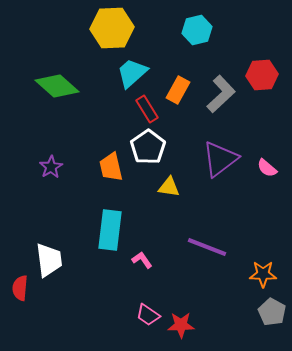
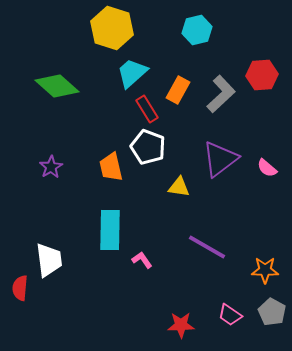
yellow hexagon: rotated 21 degrees clockwise
white pentagon: rotated 16 degrees counterclockwise
yellow triangle: moved 10 px right
cyan rectangle: rotated 6 degrees counterclockwise
purple line: rotated 9 degrees clockwise
orange star: moved 2 px right, 4 px up
pink trapezoid: moved 82 px right
